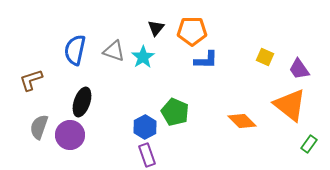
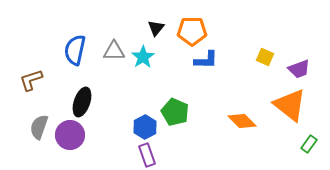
gray triangle: rotated 20 degrees counterclockwise
purple trapezoid: rotated 75 degrees counterclockwise
